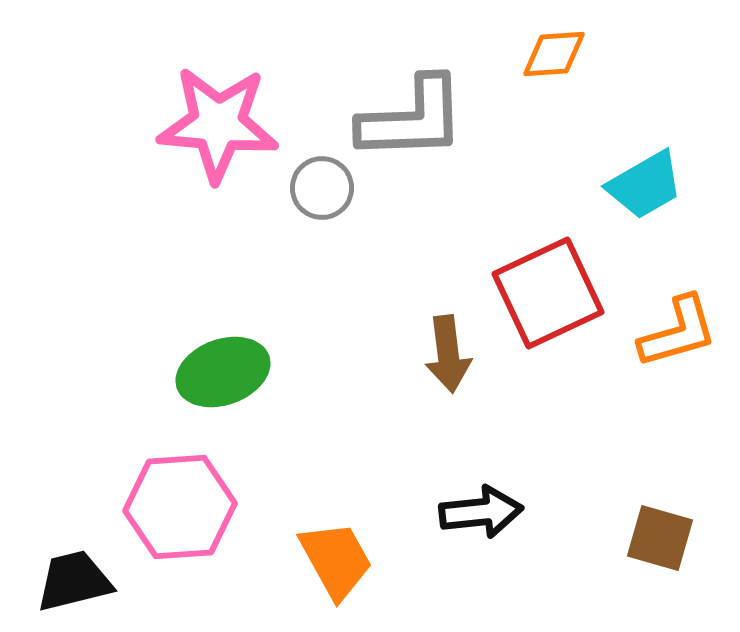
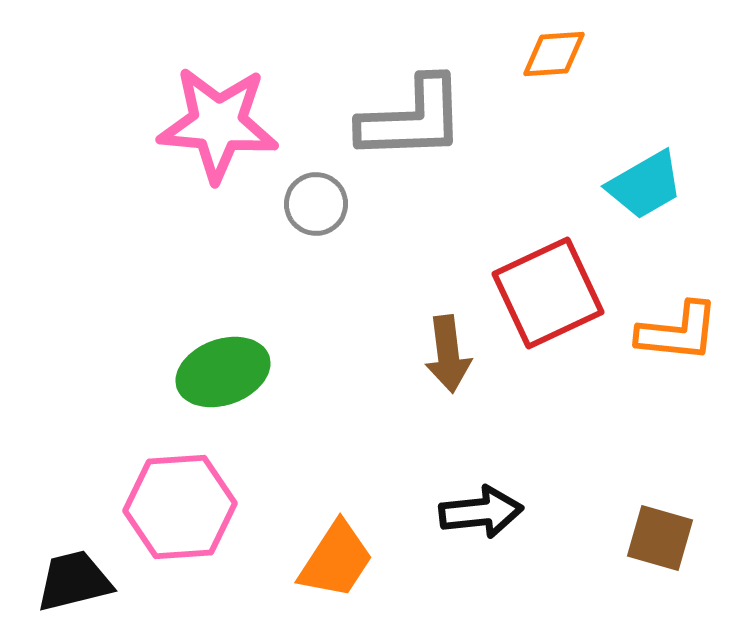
gray circle: moved 6 px left, 16 px down
orange L-shape: rotated 22 degrees clockwise
orange trapezoid: rotated 62 degrees clockwise
